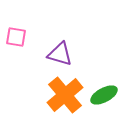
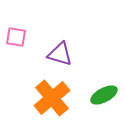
orange cross: moved 13 px left, 3 px down
